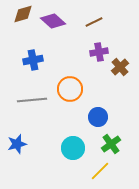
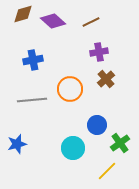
brown line: moved 3 px left
brown cross: moved 14 px left, 12 px down
blue circle: moved 1 px left, 8 px down
green cross: moved 9 px right, 1 px up
yellow line: moved 7 px right
